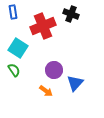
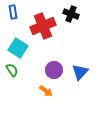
green semicircle: moved 2 px left
blue triangle: moved 5 px right, 11 px up
